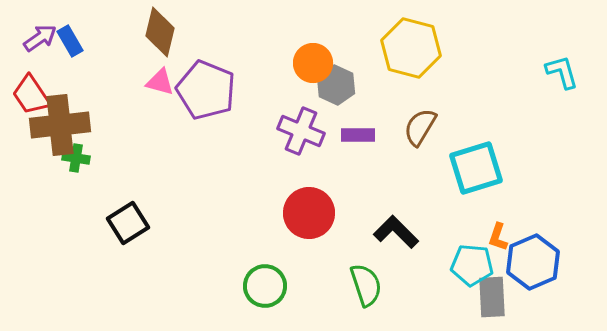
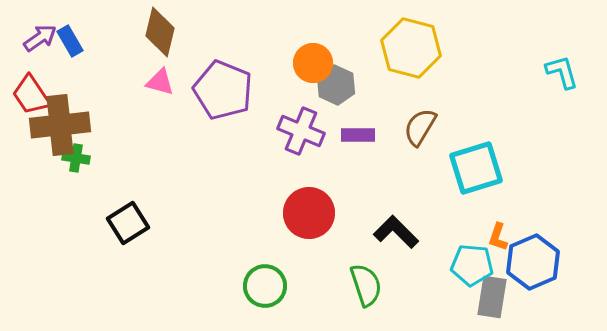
purple pentagon: moved 17 px right
gray rectangle: rotated 12 degrees clockwise
